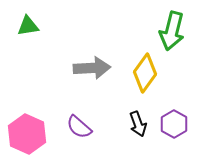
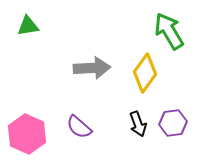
green arrow: moved 3 px left; rotated 135 degrees clockwise
purple hexagon: moved 1 px left, 1 px up; rotated 24 degrees clockwise
